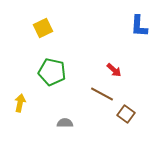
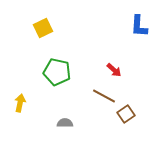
green pentagon: moved 5 px right
brown line: moved 2 px right, 2 px down
brown square: rotated 18 degrees clockwise
